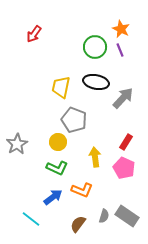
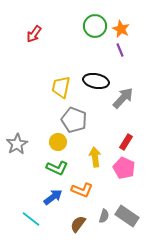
green circle: moved 21 px up
black ellipse: moved 1 px up
